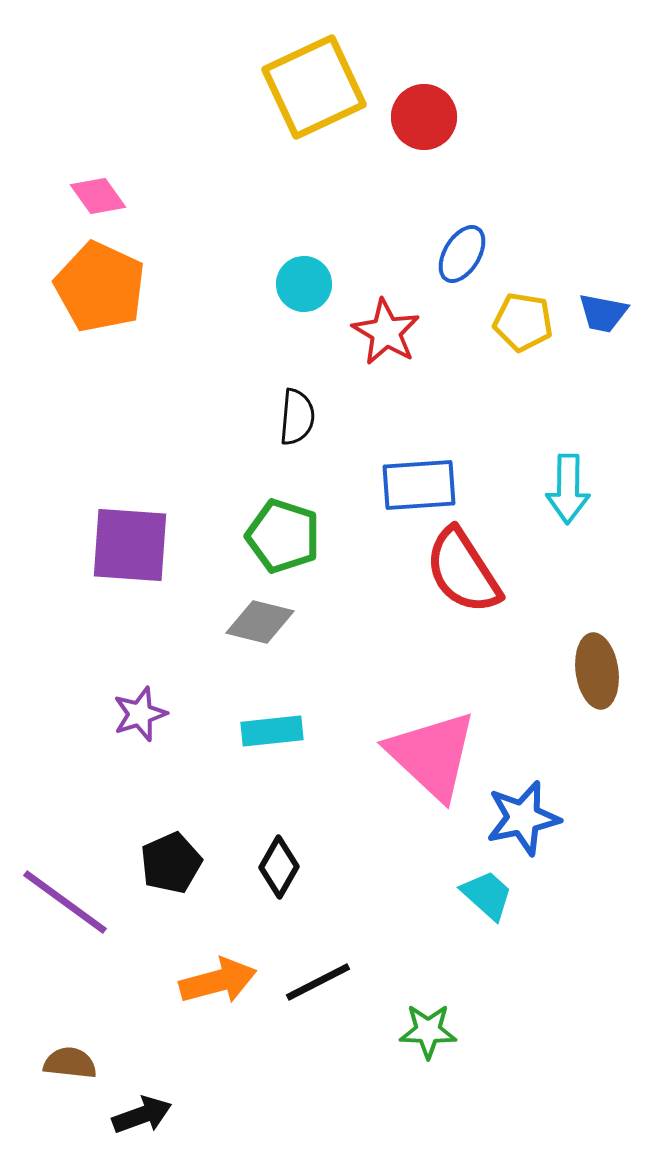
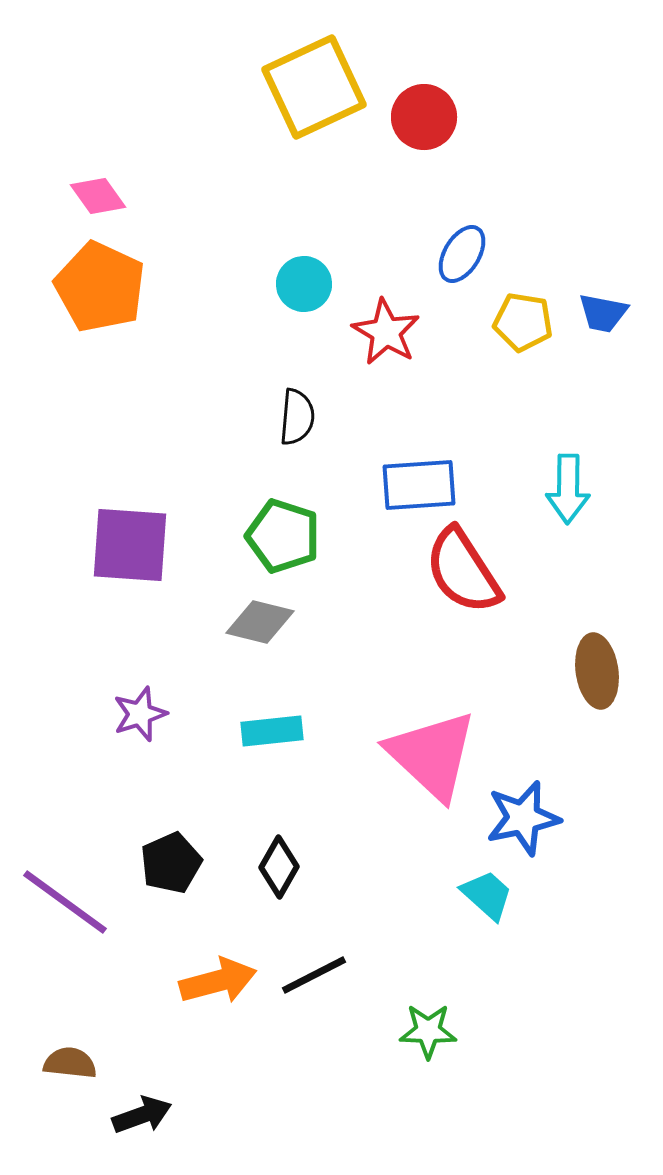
black line: moved 4 px left, 7 px up
